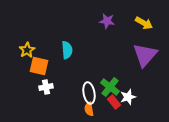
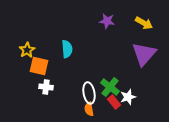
cyan semicircle: moved 1 px up
purple triangle: moved 1 px left, 1 px up
white cross: rotated 16 degrees clockwise
